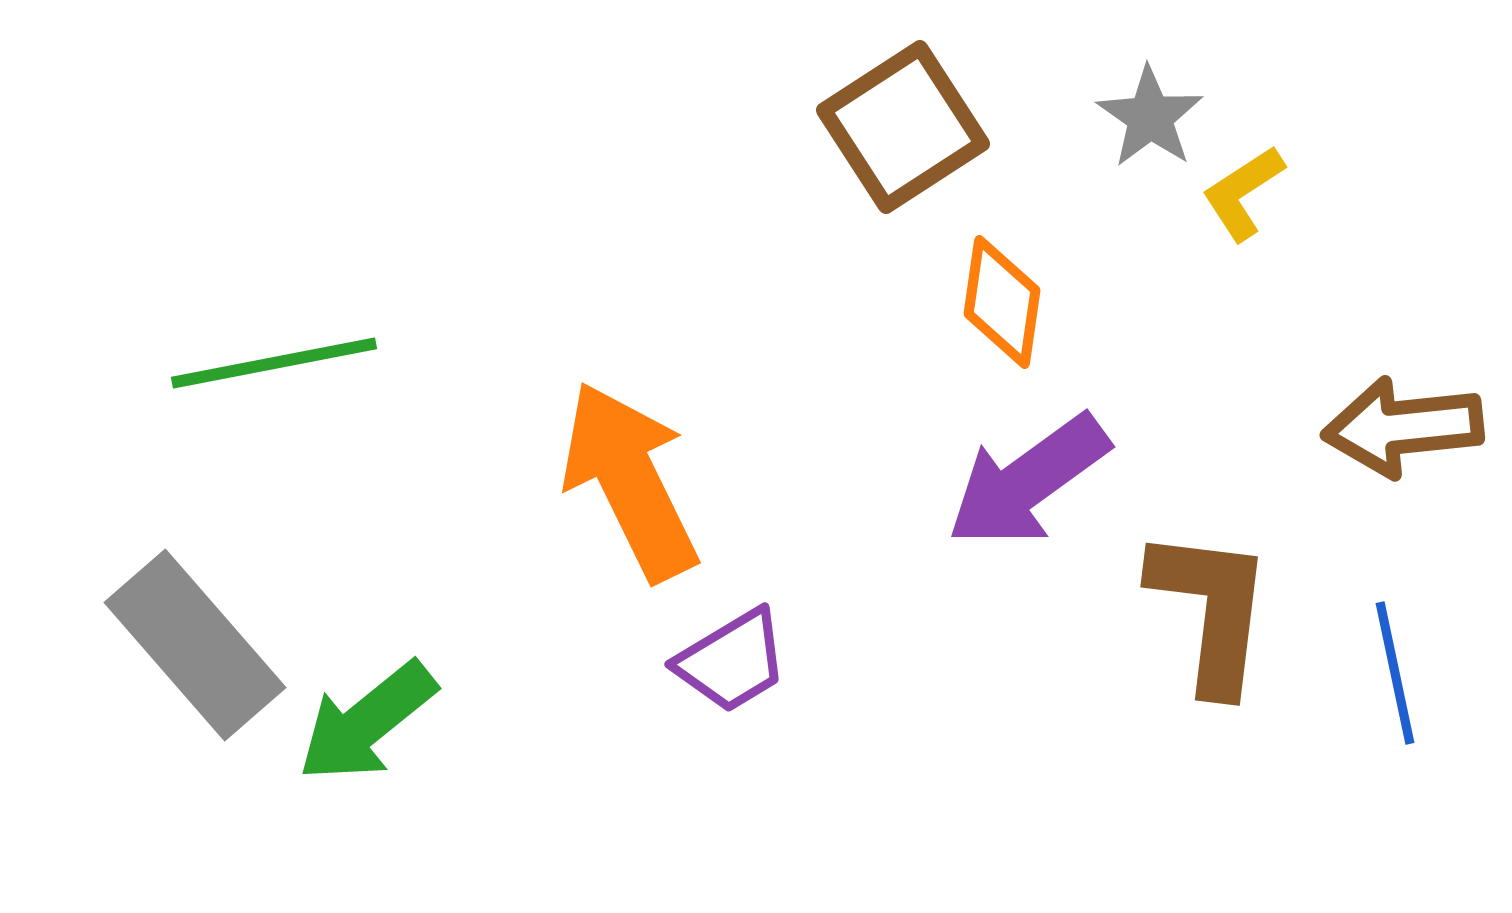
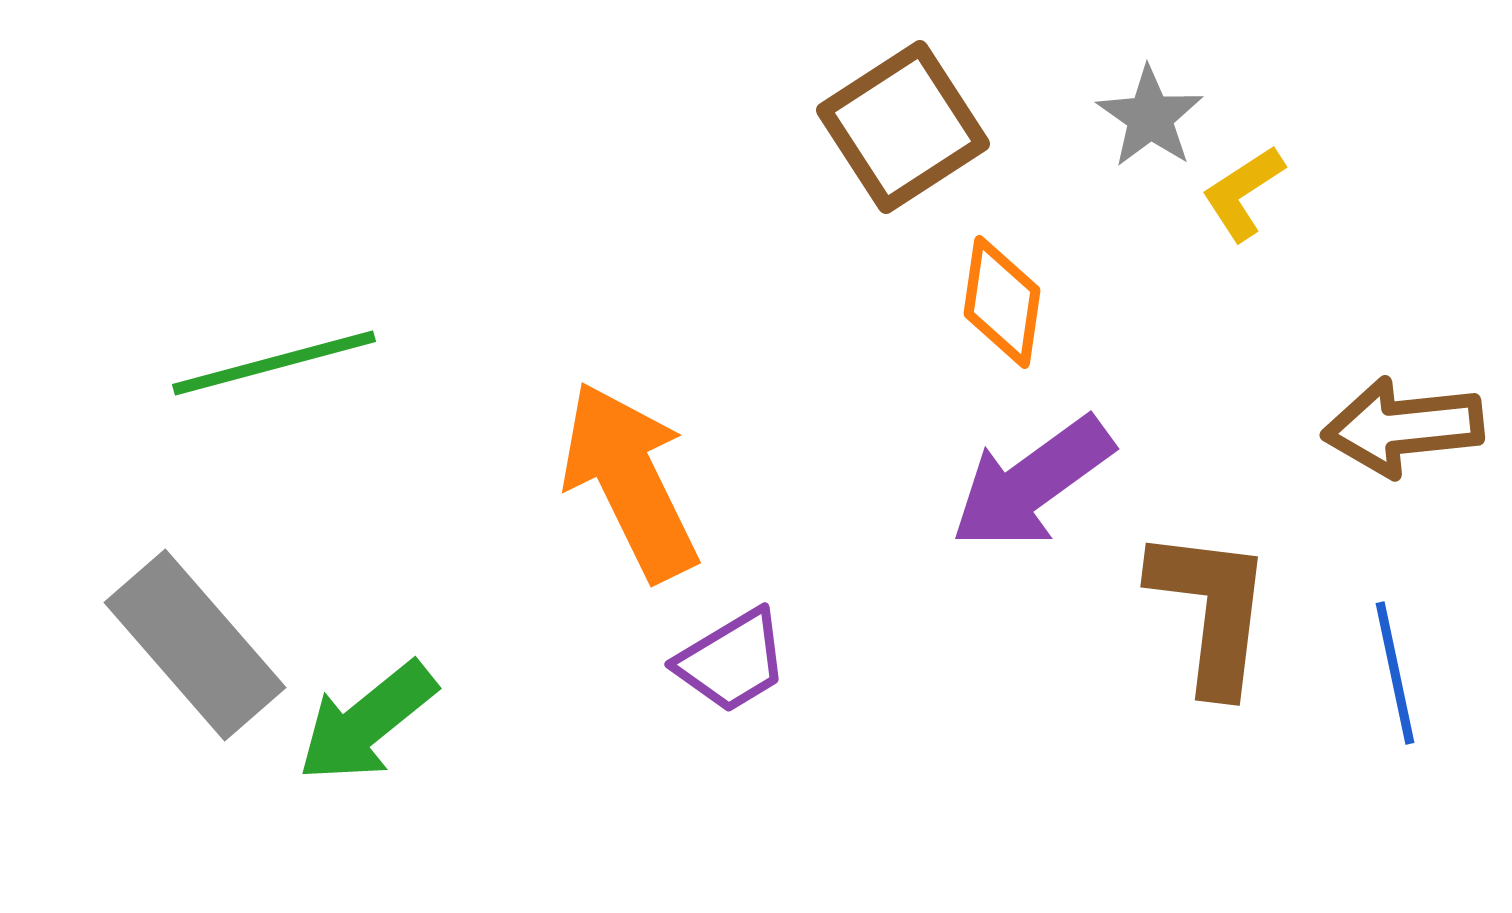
green line: rotated 4 degrees counterclockwise
purple arrow: moved 4 px right, 2 px down
